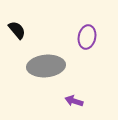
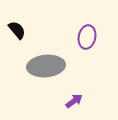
purple arrow: rotated 126 degrees clockwise
